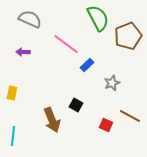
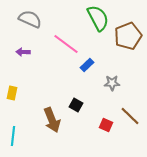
gray star: rotated 21 degrees clockwise
brown line: rotated 15 degrees clockwise
